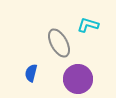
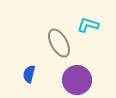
blue semicircle: moved 2 px left, 1 px down
purple circle: moved 1 px left, 1 px down
